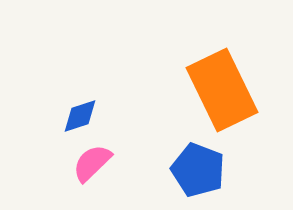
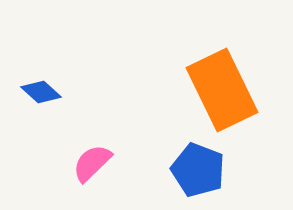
blue diamond: moved 39 px left, 24 px up; rotated 60 degrees clockwise
